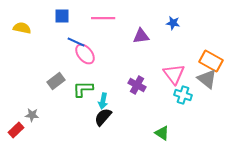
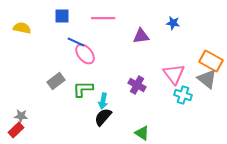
gray star: moved 11 px left, 1 px down
green triangle: moved 20 px left
